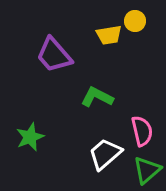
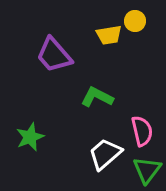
green triangle: rotated 12 degrees counterclockwise
